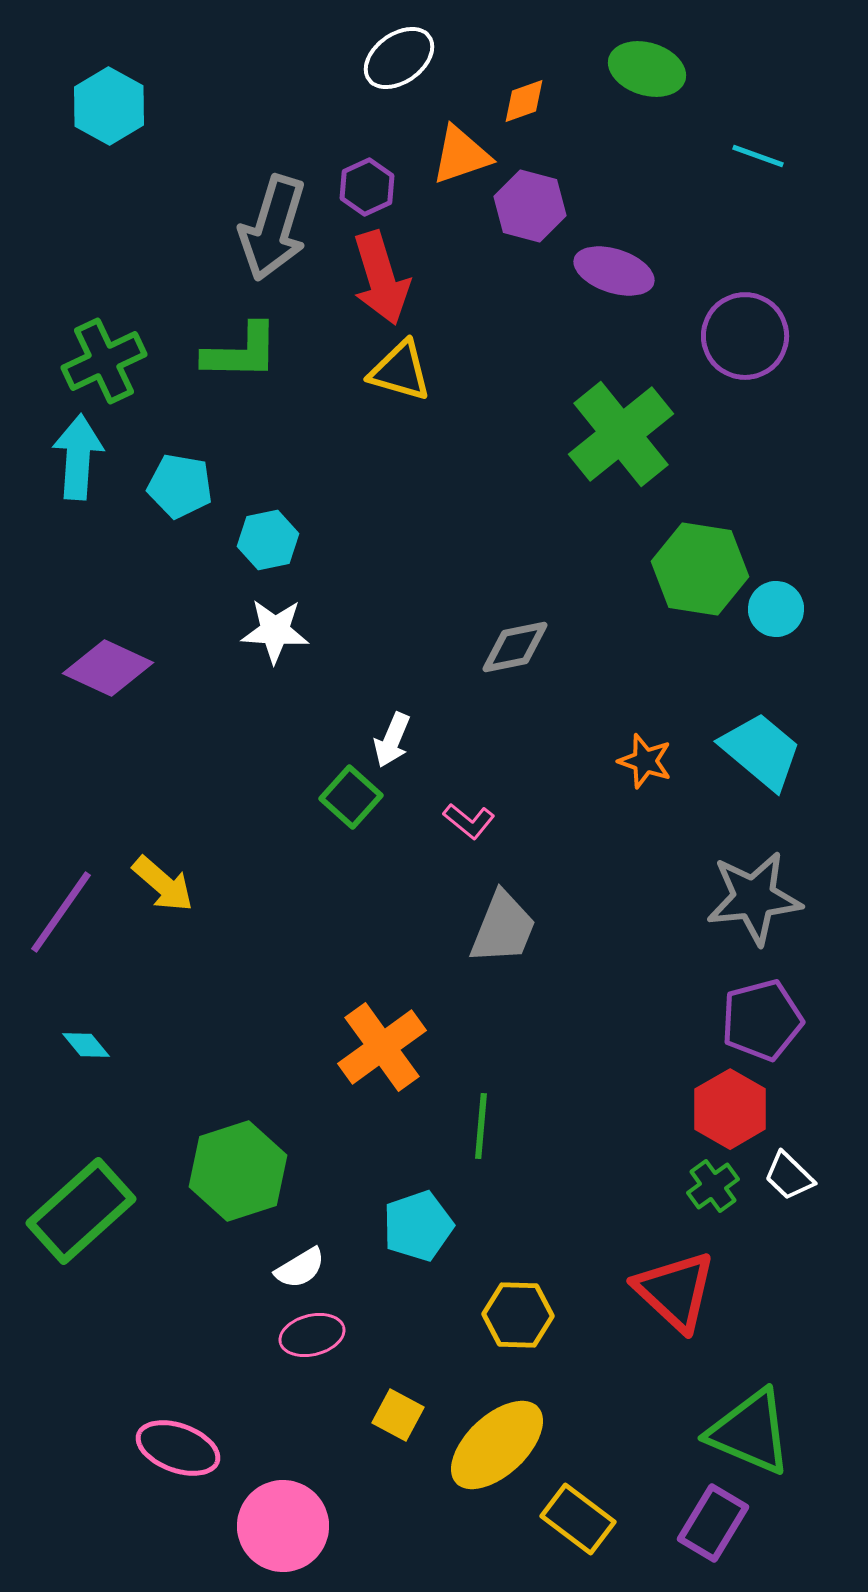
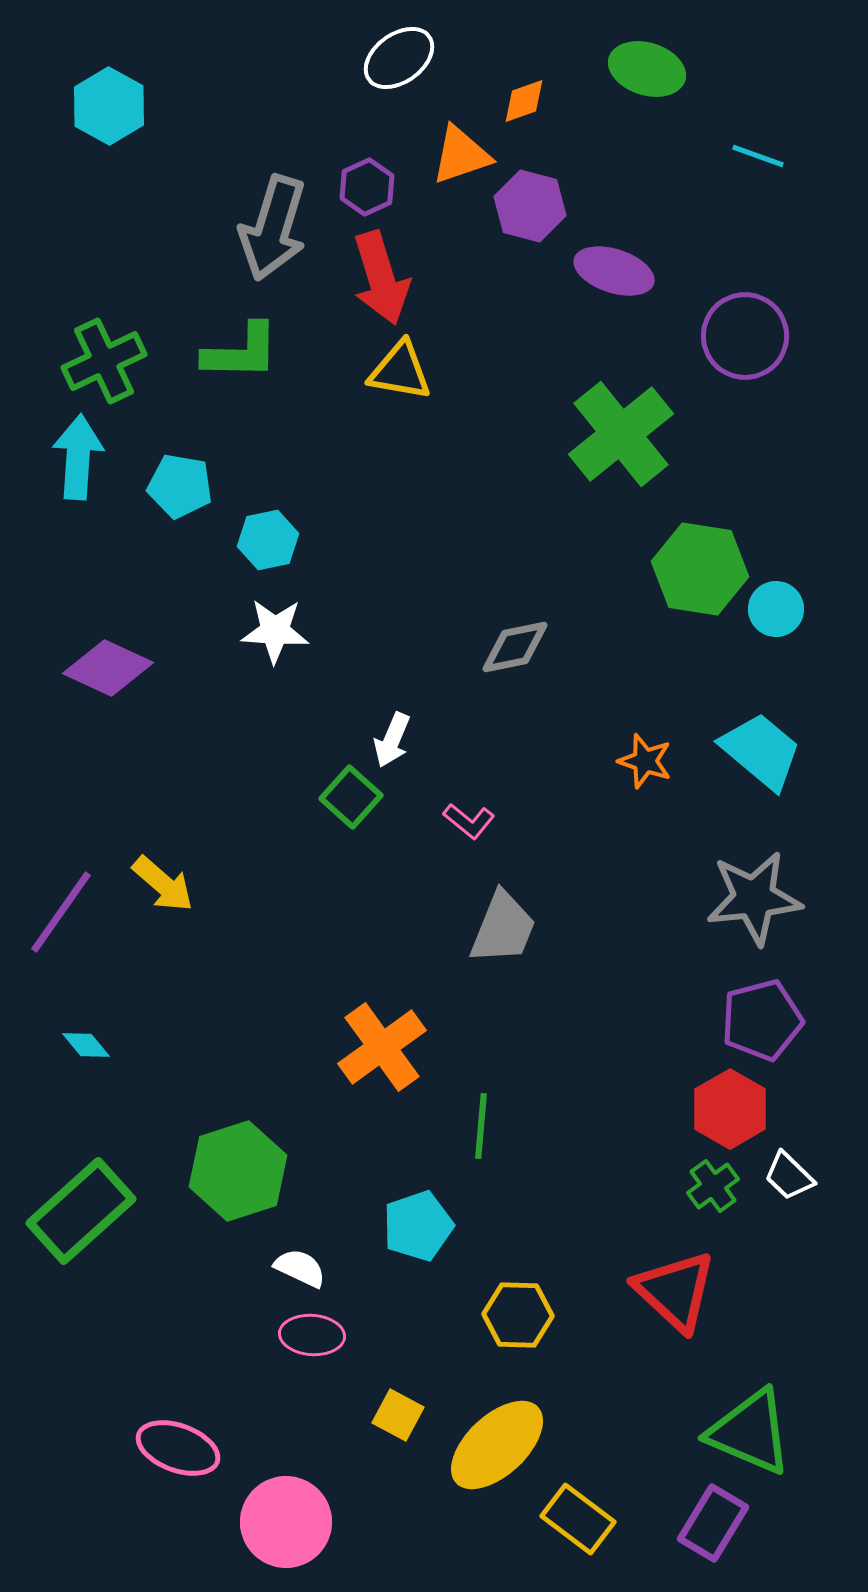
yellow triangle at (400, 371): rotated 6 degrees counterclockwise
white semicircle at (300, 1268): rotated 124 degrees counterclockwise
pink ellipse at (312, 1335): rotated 18 degrees clockwise
pink circle at (283, 1526): moved 3 px right, 4 px up
